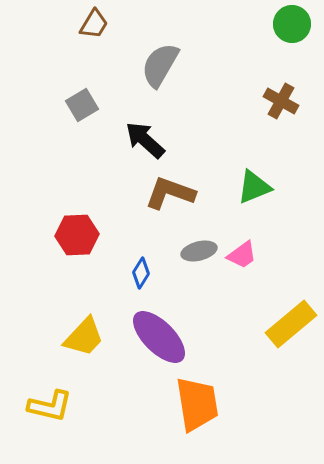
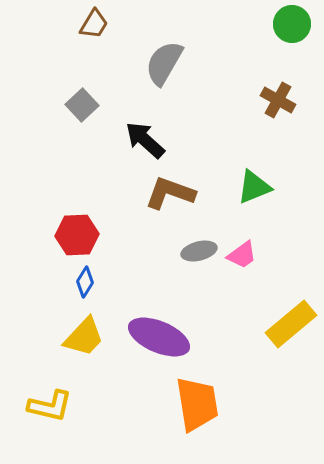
gray semicircle: moved 4 px right, 2 px up
brown cross: moved 3 px left, 1 px up
gray square: rotated 12 degrees counterclockwise
blue diamond: moved 56 px left, 9 px down
purple ellipse: rotated 22 degrees counterclockwise
